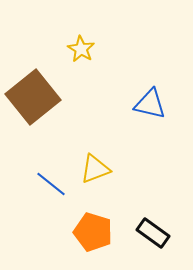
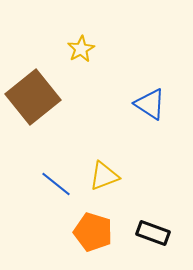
yellow star: rotated 12 degrees clockwise
blue triangle: rotated 20 degrees clockwise
yellow triangle: moved 9 px right, 7 px down
blue line: moved 5 px right
black rectangle: rotated 16 degrees counterclockwise
